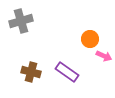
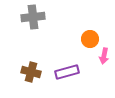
gray cross: moved 12 px right, 4 px up; rotated 10 degrees clockwise
pink arrow: rotated 77 degrees clockwise
purple rectangle: rotated 50 degrees counterclockwise
